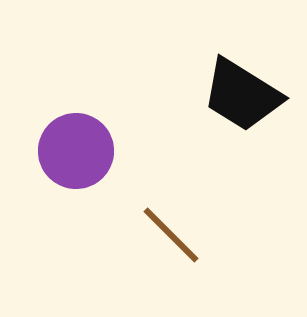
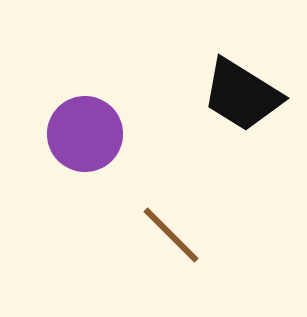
purple circle: moved 9 px right, 17 px up
